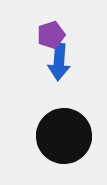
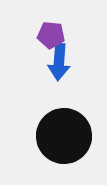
purple pentagon: rotated 24 degrees clockwise
